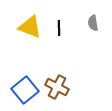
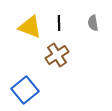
black line: moved 5 px up
brown cross: moved 32 px up; rotated 30 degrees clockwise
